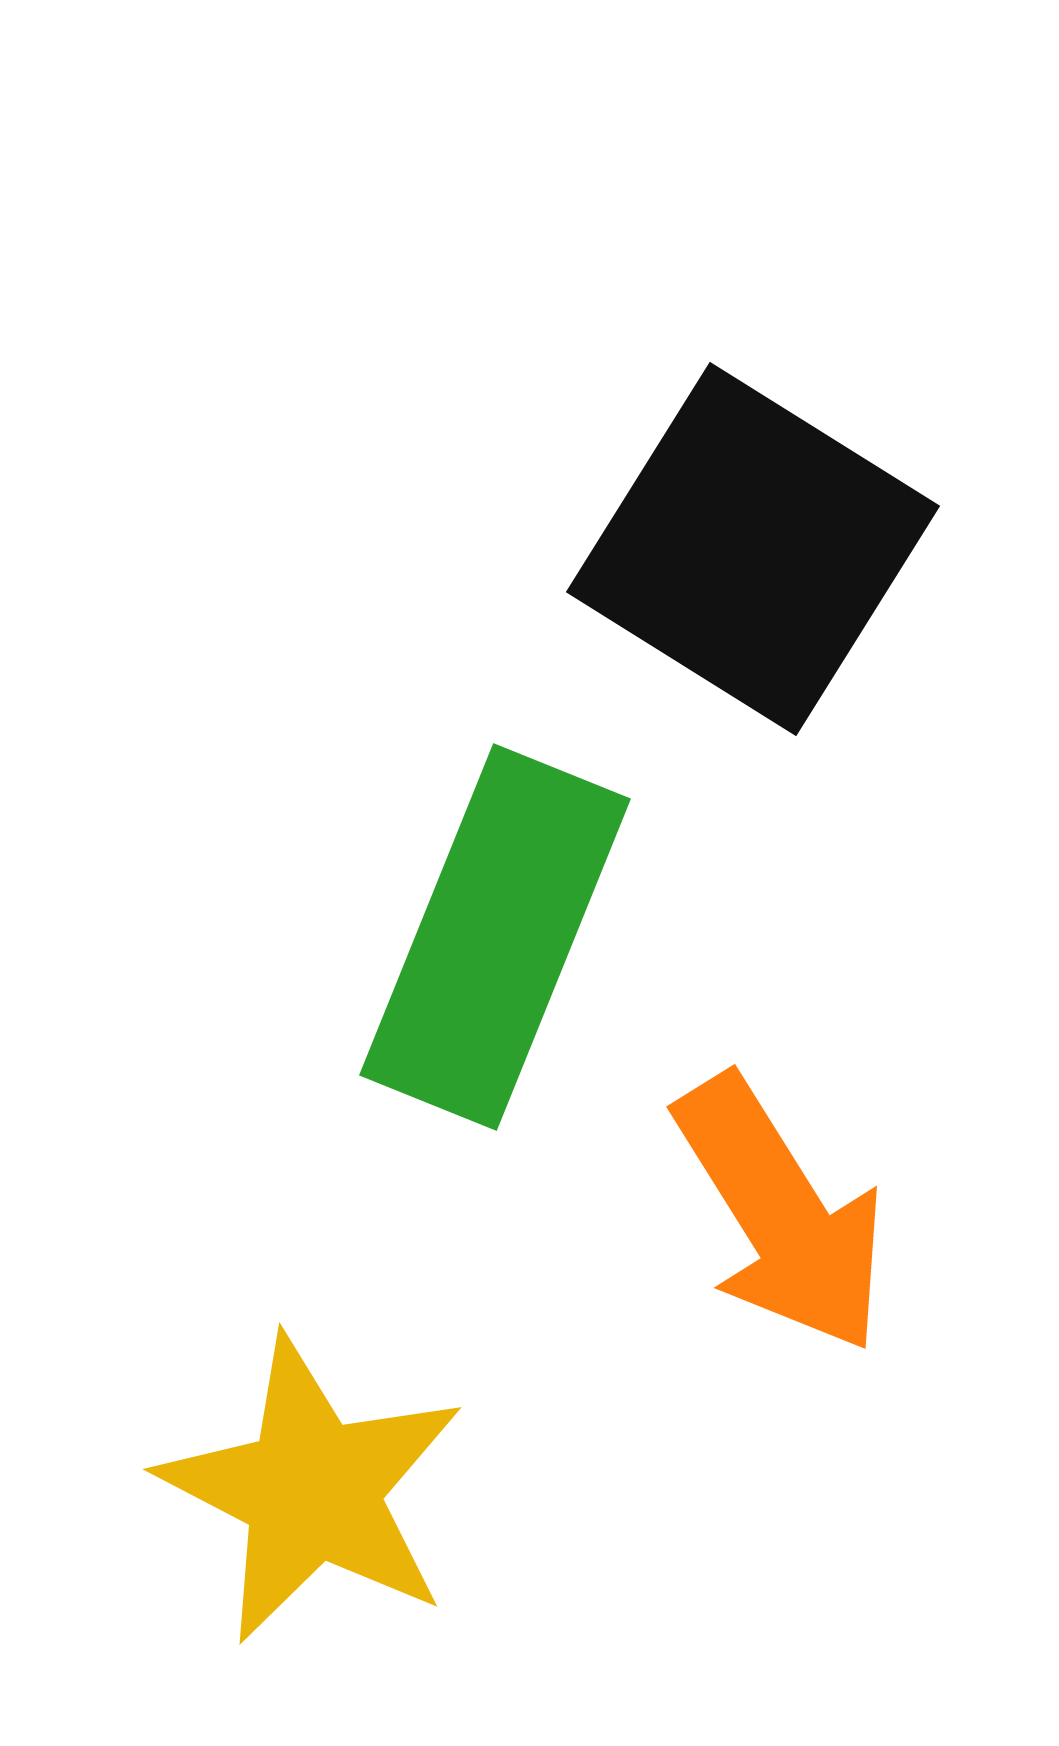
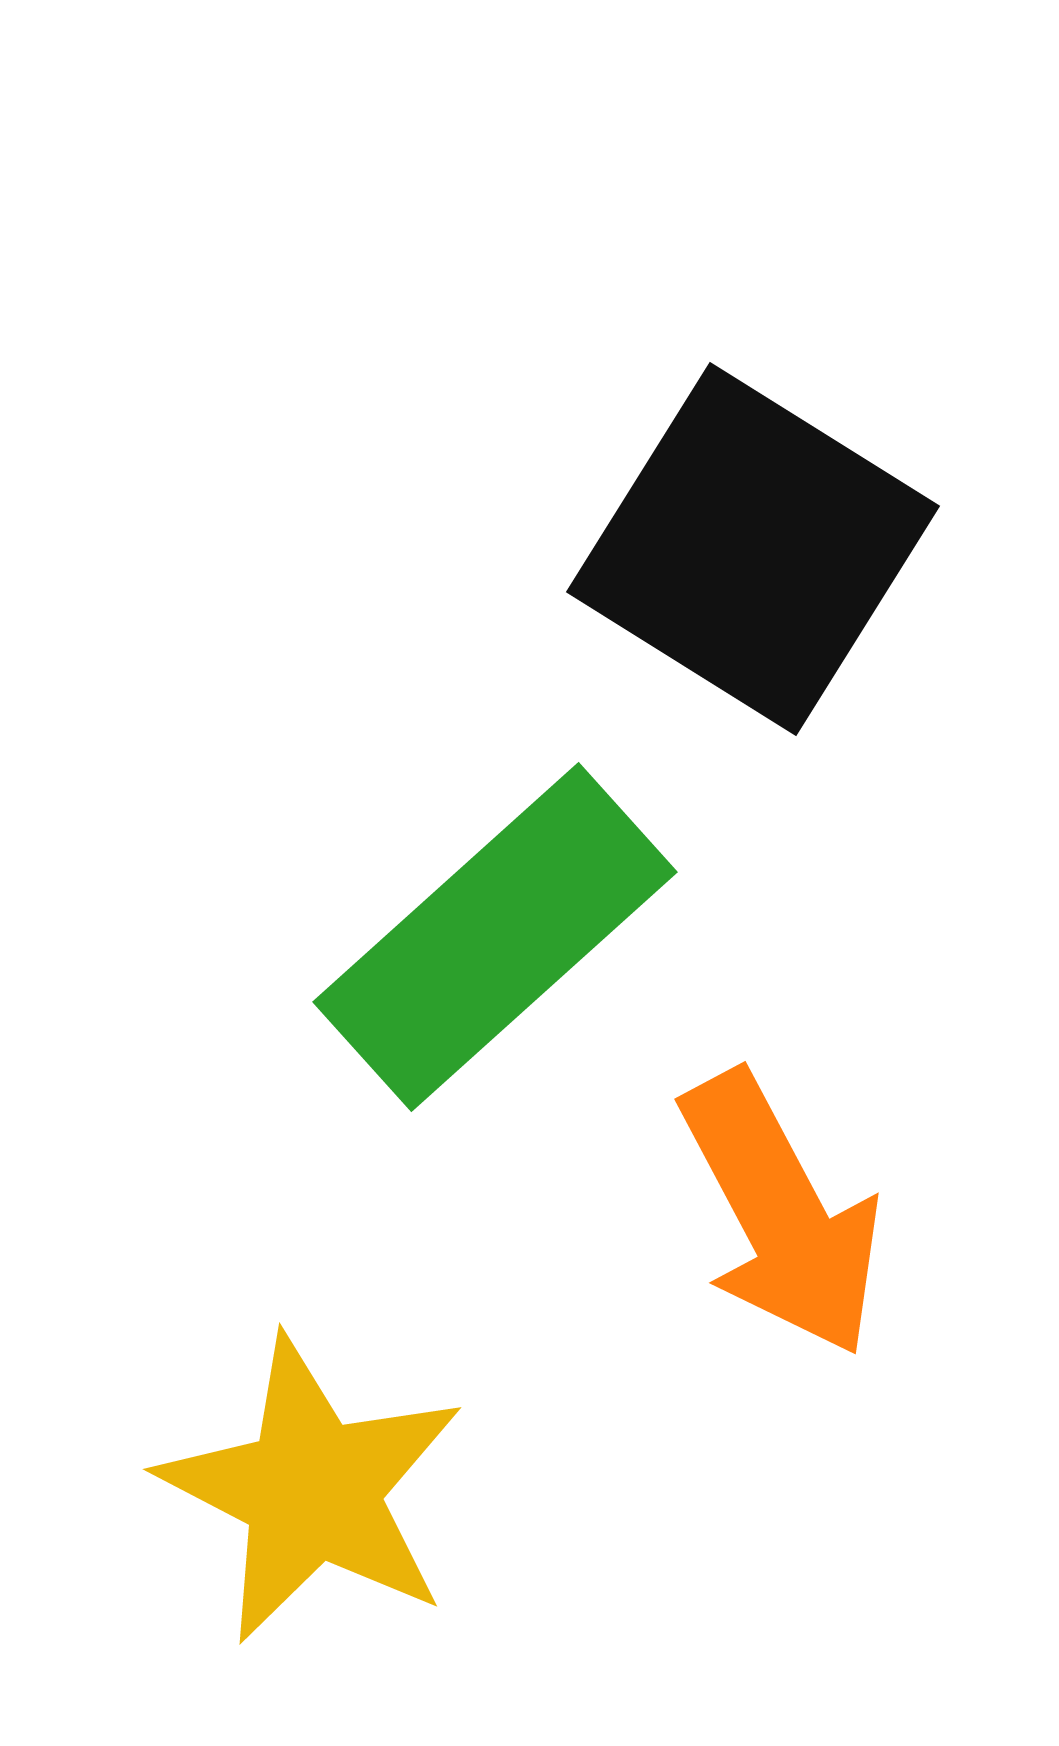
green rectangle: rotated 26 degrees clockwise
orange arrow: rotated 4 degrees clockwise
